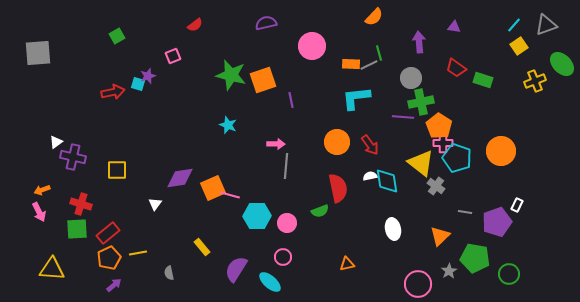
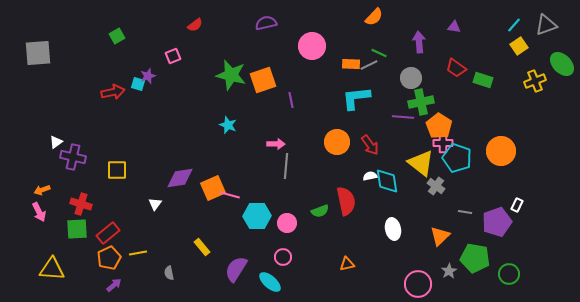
green line at (379, 53): rotated 49 degrees counterclockwise
red semicircle at (338, 188): moved 8 px right, 13 px down
